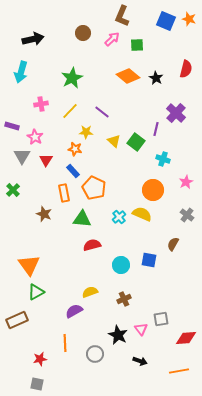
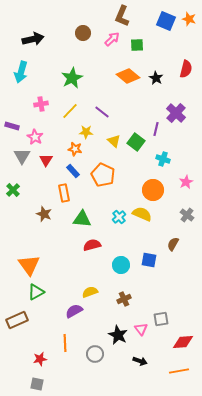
orange pentagon at (94, 188): moved 9 px right, 13 px up
red diamond at (186, 338): moved 3 px left, 4 px down
